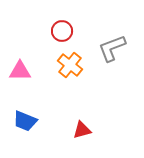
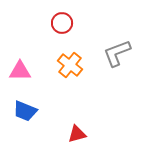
red circle: moved 8 px up
gray L-shape: moved 5 px right, 5 px down
blue trapezoid: moved 10 px up
red triangle: moved 5 px left, 4 px down
